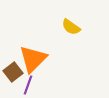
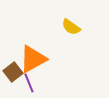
orange triangle: rotated 16 degrees clockwise
purple line: moved 1 px right, 2 px up; rotated 42 degrees counterclockwise
